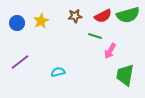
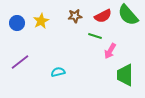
green semicircle: rotated 65 degrees clockwise
green trapezoid: rotated 10 degrees counterclockwise
